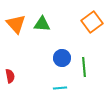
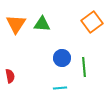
orange triangle: rotated 15 degrees clockwise
